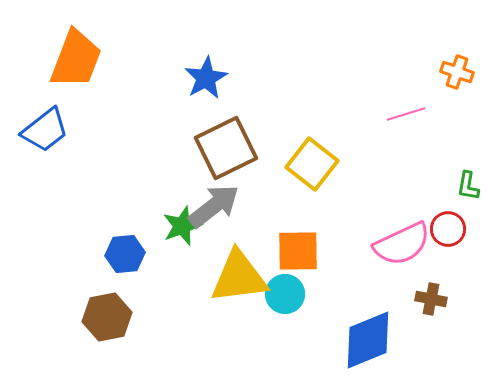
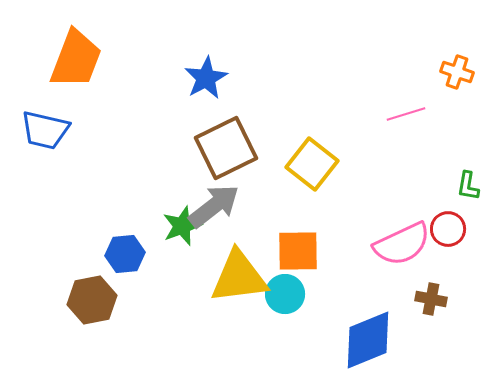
blue trapezoid: rotated 51 degrees clockwise
brown hexagon: moved 15 px left, 17 px up
